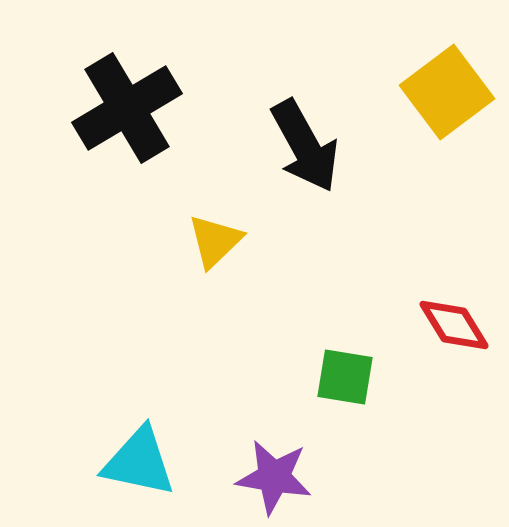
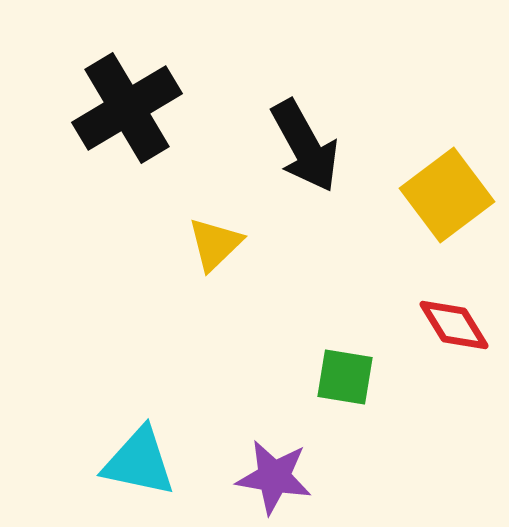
yellow square: moved 103 px down
yellow triangle: moved 3 px down
